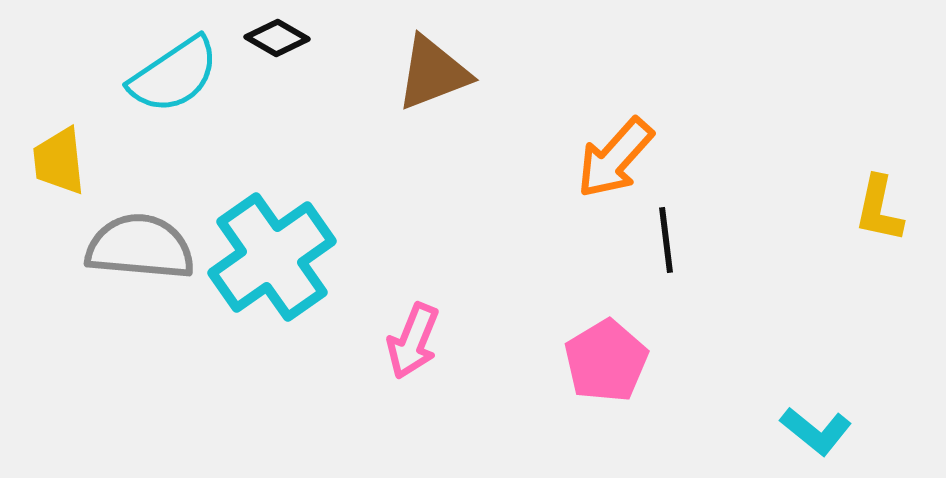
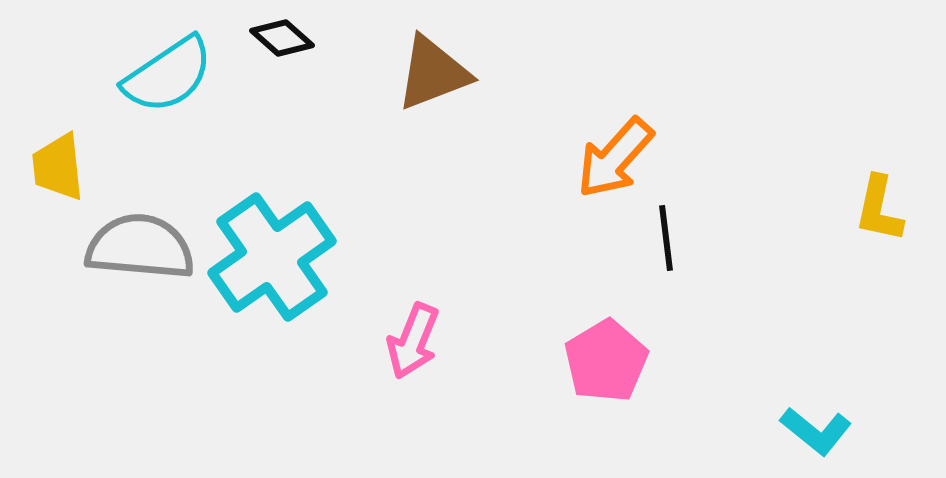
black diamond: moved 5 px right; rotated 12 degrees clockwise
cyan semicircle: moved 6 px left
yellow trapezoid: moved 1 px left, 6 px down
black line: moved 2 px up
